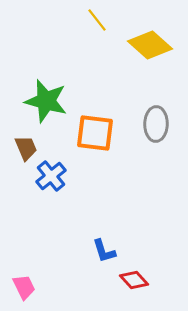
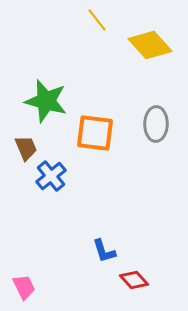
yellow diamond: rotated 6 degrees clockwise
